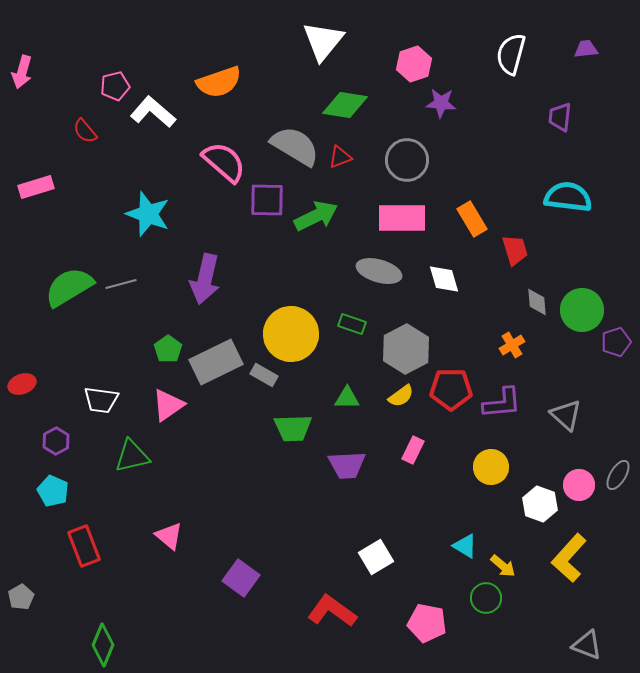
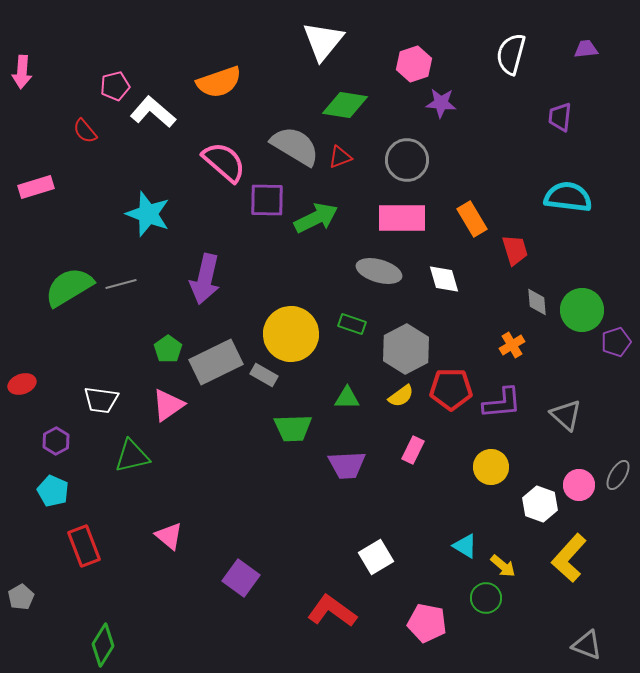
pink arrow at (22, 72): rotated 12 degrees counterclockwise
green arrow at (316, 216): moved 2 px down
green diamond at (103, 645): rotated 9 degrees clockwise
